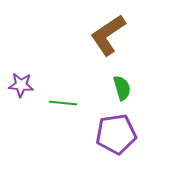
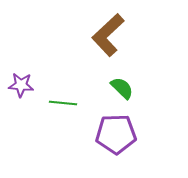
brown L-shape: rotated 9 degrees counterclockwise
green semicircle: rotated 30 degrees counterclockwise
purple pentagon: rotated 6 degrees clockwise
